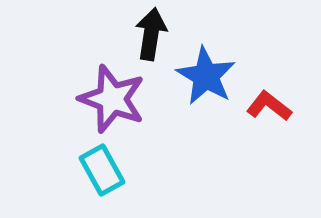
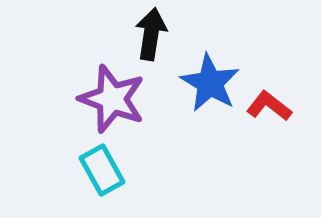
blue star: moved 4 px right, 7 px down
